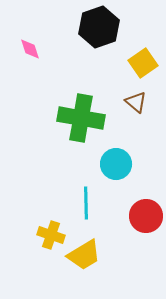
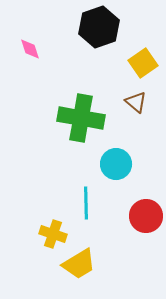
yellow cross: moved 2 px right, 1 px up
yellow trapezoid: moved 5 px left, 9 px down
